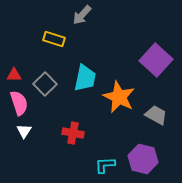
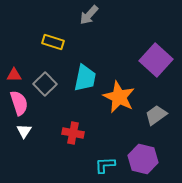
gray arrow: moved 7 px right
yellow rectangle: moved 1 px left, 3 px down
gray trapezoid: rotated 65 degrees counterclockwise
